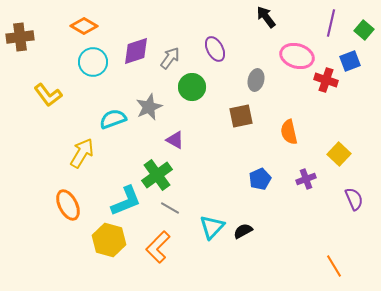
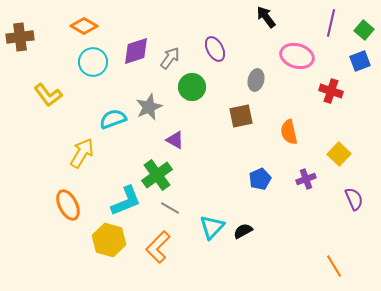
blue square: moved 10 px right
red cross: moved 5 px right, 11 px down
